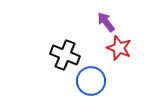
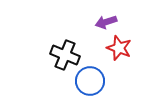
purple arrow: rotated 70 degrees counterclockwise
blue circle: moved 1 px left
